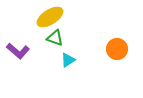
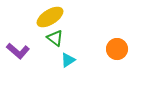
green triangle: rotated 18 degrees clockwise
